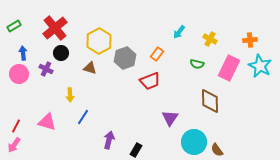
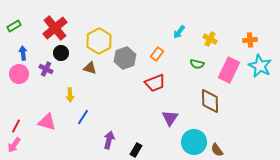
pink rectangle: moved 2 px down
red trapezoid: moved 5 px right, 2 px down
